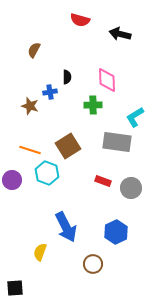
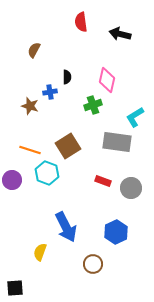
red semicircle: moved 1 px right, 2 px down; rotated 66 degrees clockwise
pink diamond: rotated 15 degrees clockwise
green cross: rotated 18 degrees counterclockwise
